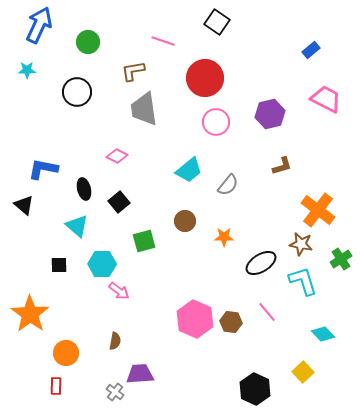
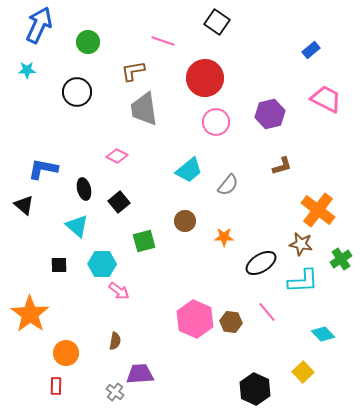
cyan L-shape at (303, 281): rotated 104 degrees clockwise
